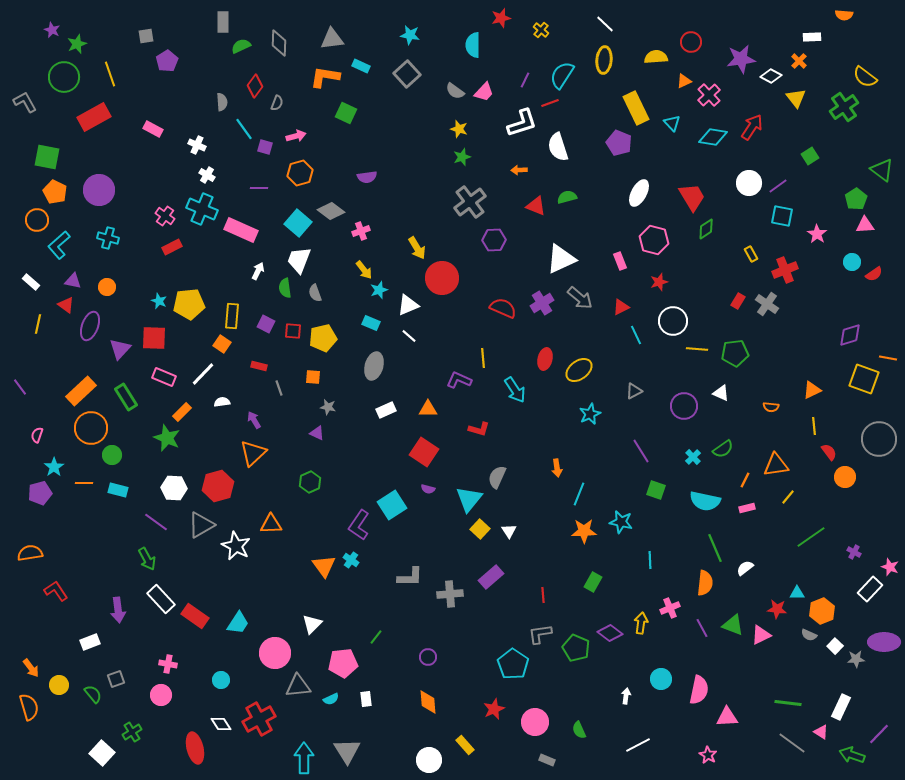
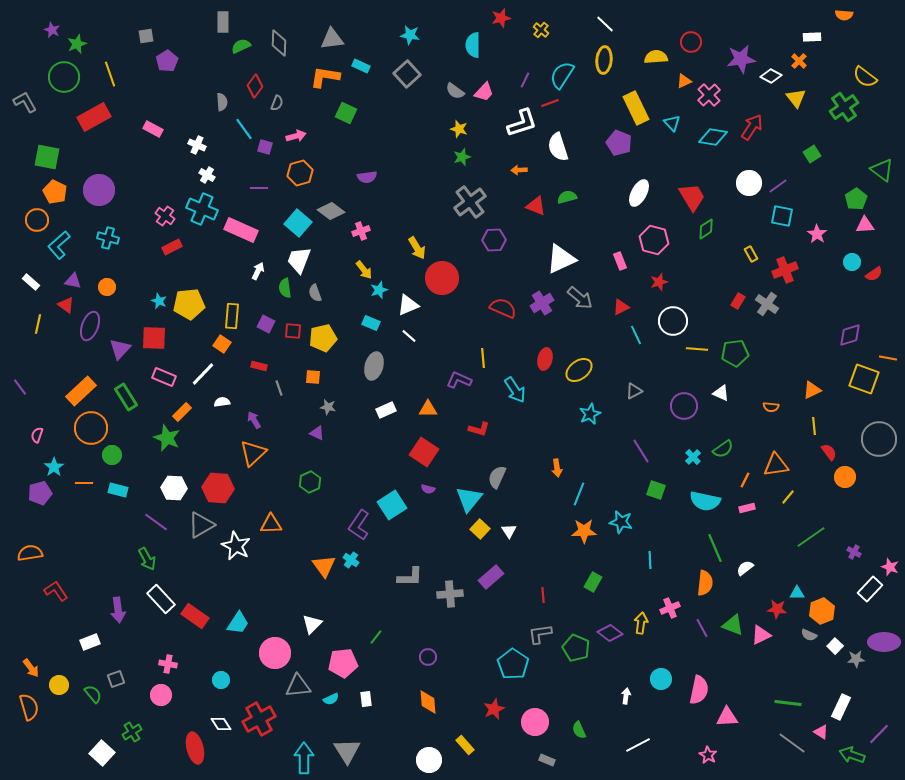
green square at (810, 156): moved 2 px right, 2 px up
red hexagon at (218, 486): moved 2 px down; rotated 20 degrees clockwise
